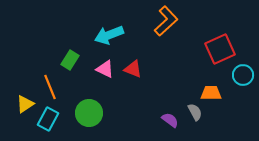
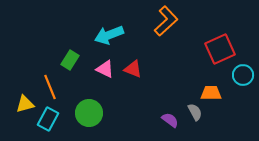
yellow triangle: rotated 18 degrees clockwise
